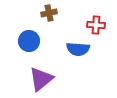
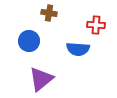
brown cross: rotated 21 degrees clockwise
